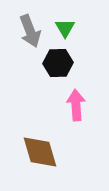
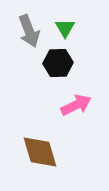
gray arrow: moved 1 px left
pink arrow: rotated 68 degrees clockwise
